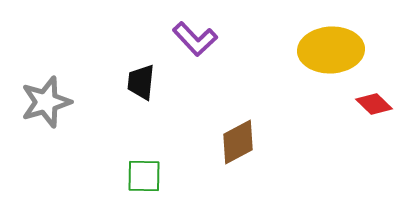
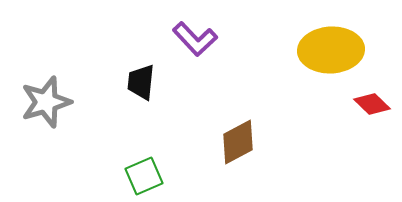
red diamond: moved 2 px left
green square: rotated 24 degrees counterclockwise
